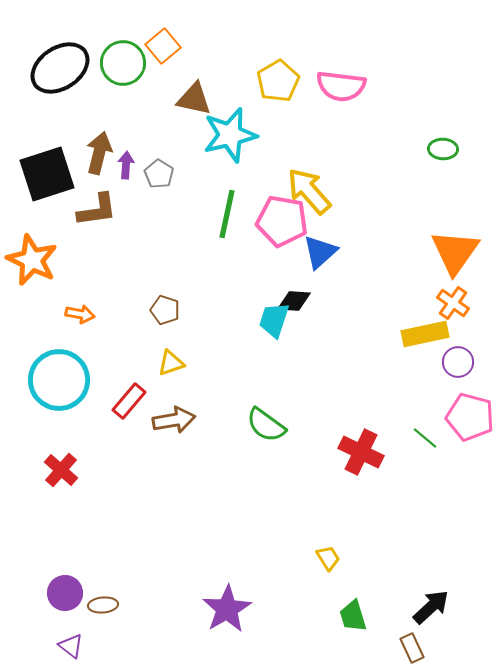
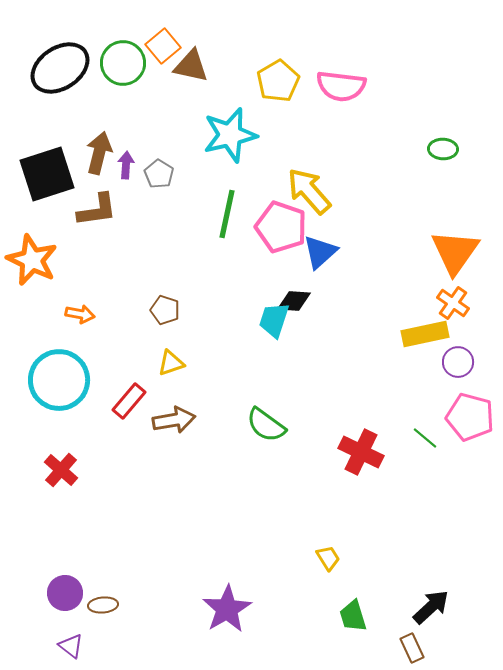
brown triangle at (194, 99): moved 3 px left, 33 px up
pink pentagon at (282, 221): moved 1 px left, 6 px down; rotated 9 degrees clockwise
